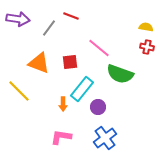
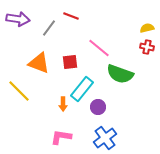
yellow semicircle: moved 1 px right, 1 px down; rotated 24 degrees counterclockwise
